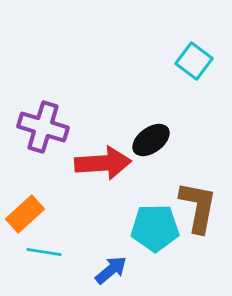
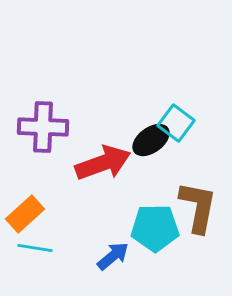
cyan square: moved 18 px left, 62 px down
purple cross: rotated 15 degrees counterclockwise
red arrow: rotated 16 degrees counterclockwise
cyan line: moved 9 px left, 4 px up
blue arrow: moved 2 px right, 14 px up
